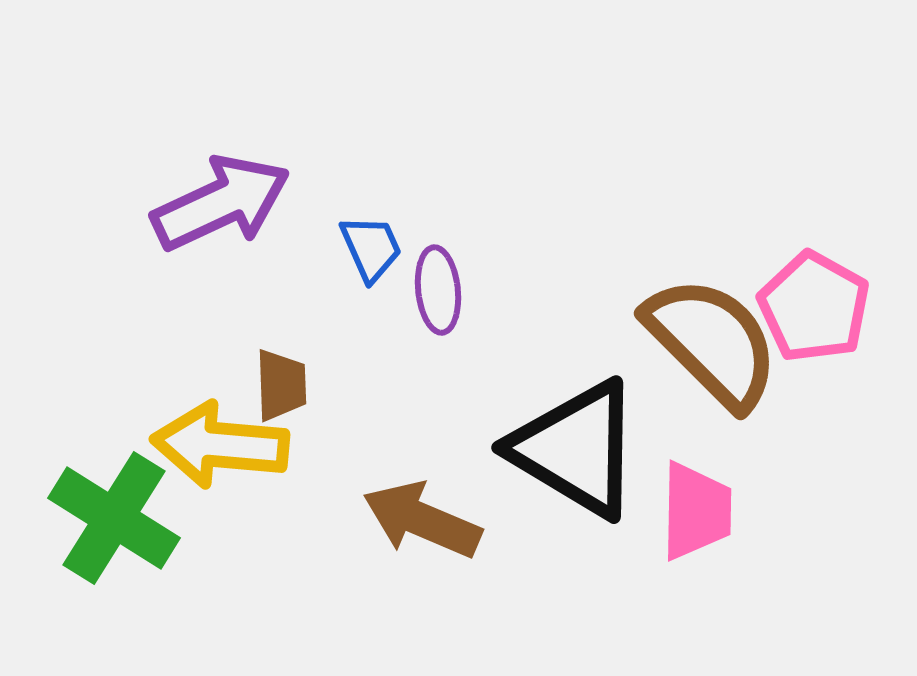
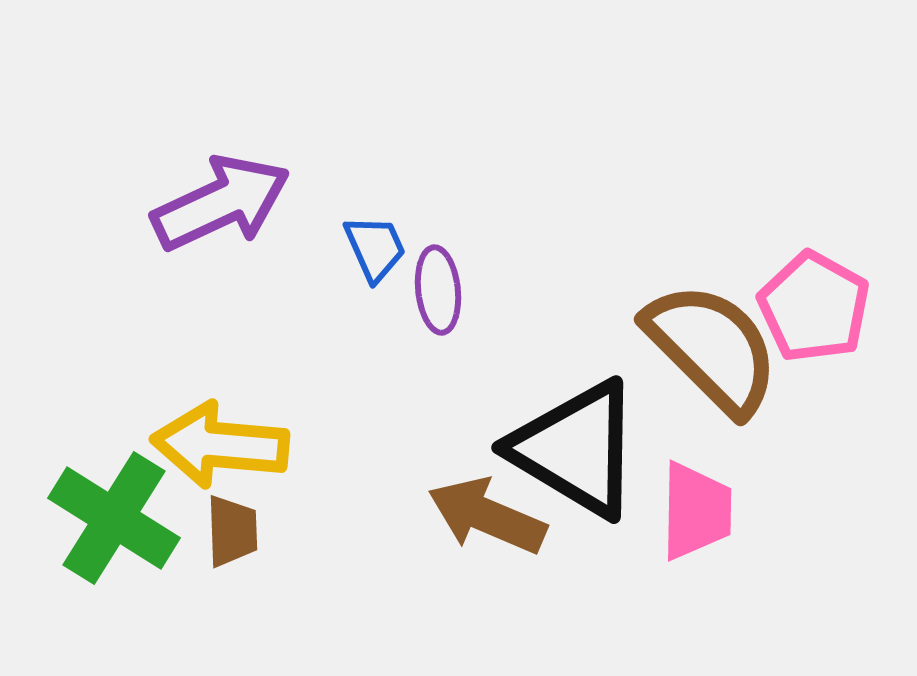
blue trapezoid: moved 4 px right
brown semicircle: moved 6 px down
brown trapezoid: moved 49 px left, 146 px down
brown arrow: moved 65 px right, 4 px up
